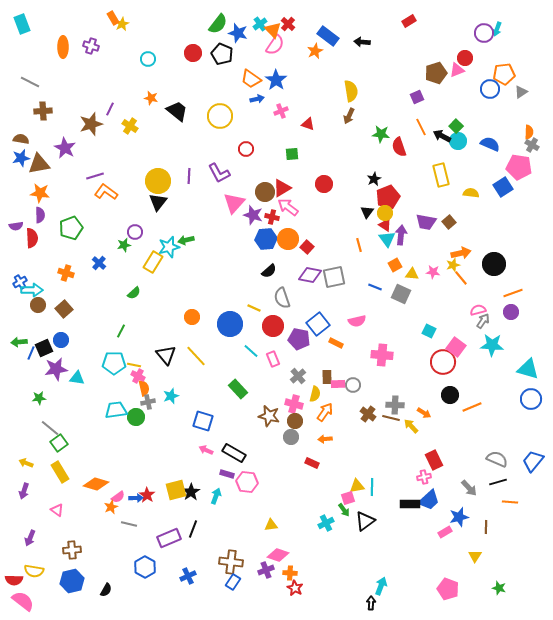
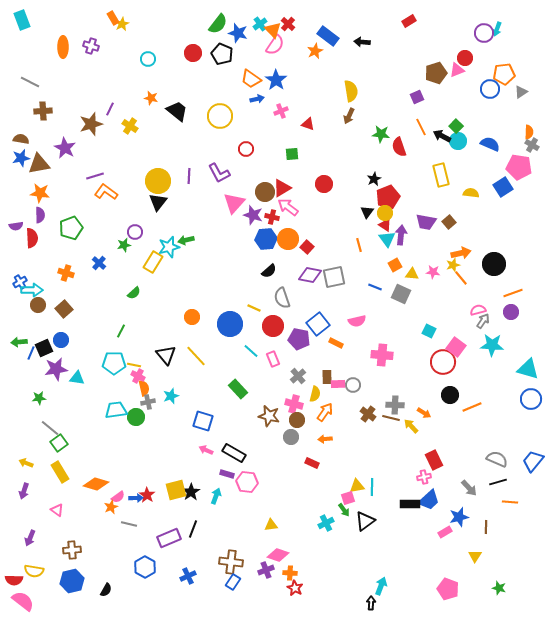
cyan rectangle at (22, 24): moved 4 px up
brown circle at (295, 421): moved 2 px right, 1 px up
